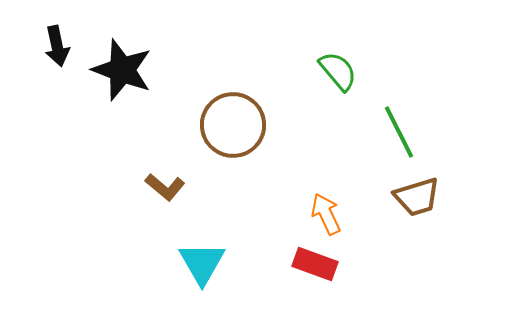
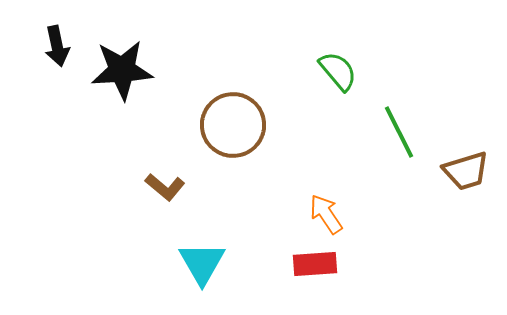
black star: rotated 24 degrees counterclockwise
brown trapezoid: moved 49 px right, 26 px up
orange arrow: rotated 9 degrees counterclockwise
red rectangle: rotated 24 degrees counterclockwise
